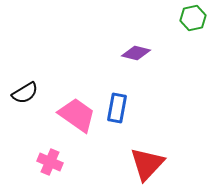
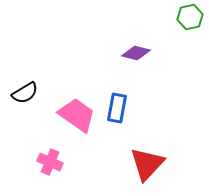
green hexagon: moved 3 px left, 1 px up
